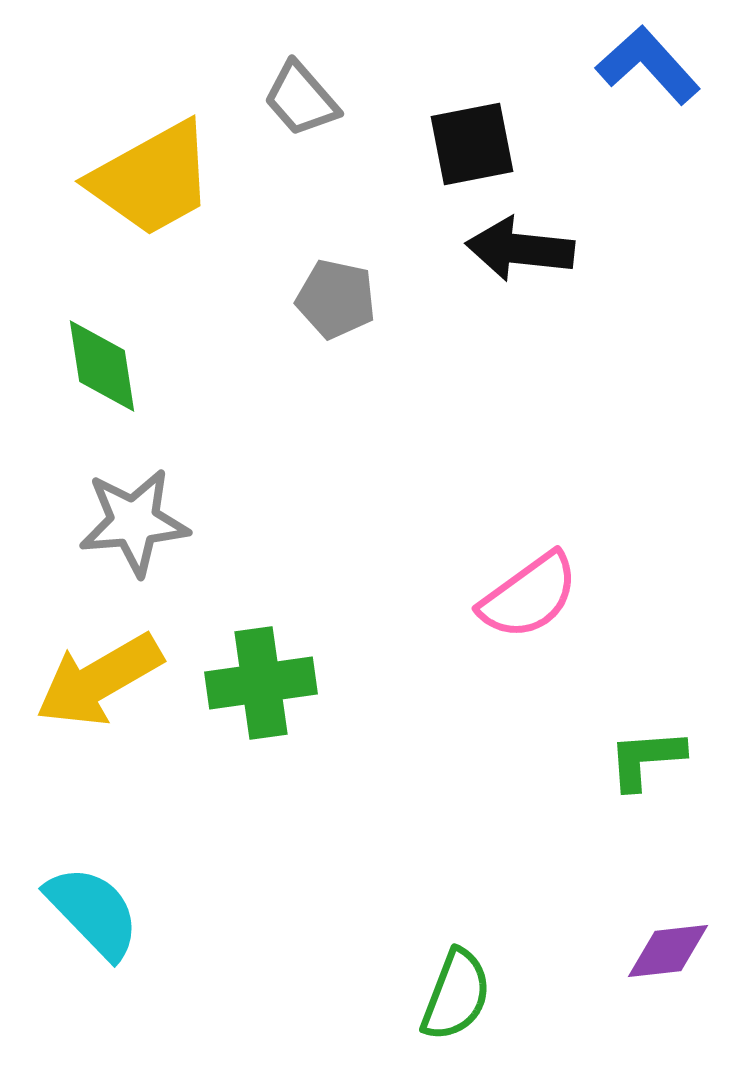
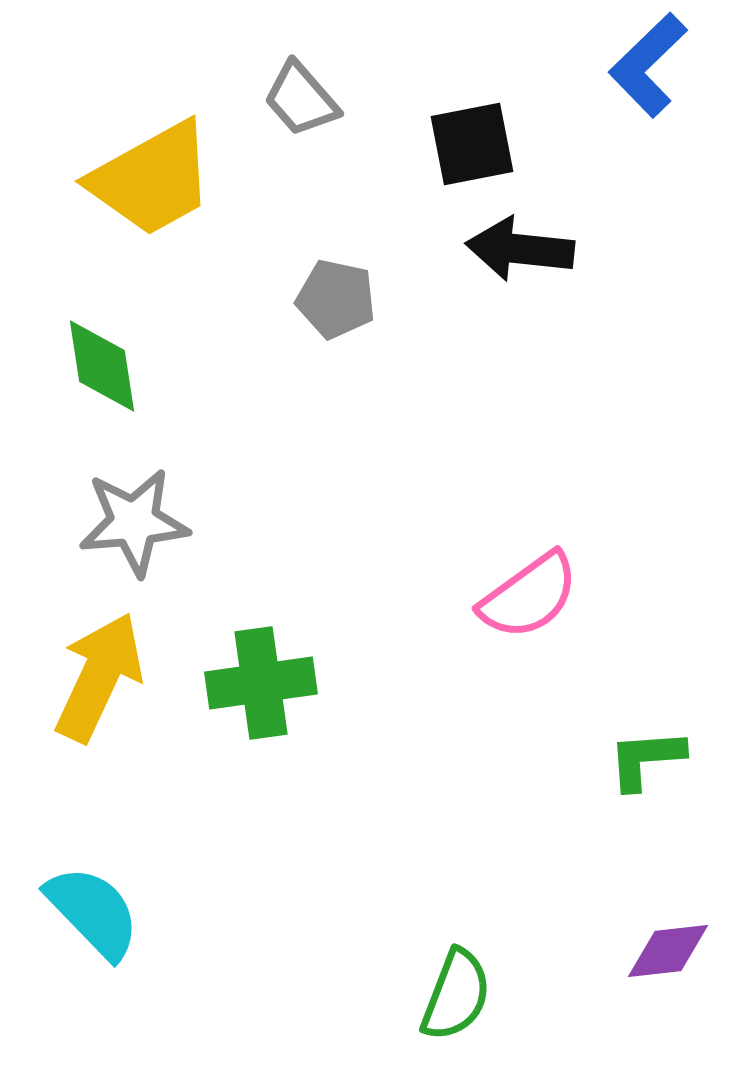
blue L-shape: rotated 92 degrees counterclockwise
yellow arrow: moved 3 px up; rotated 145 degrees clockwise
